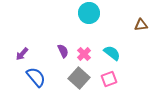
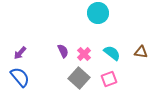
cyan circle: moved 9 px right
brown triangle: moved 27 px down; rotated 16 degrees clockwise
purple arrow: moved 2 px left, 1 px up
blue semicircle: moved 16 px left
